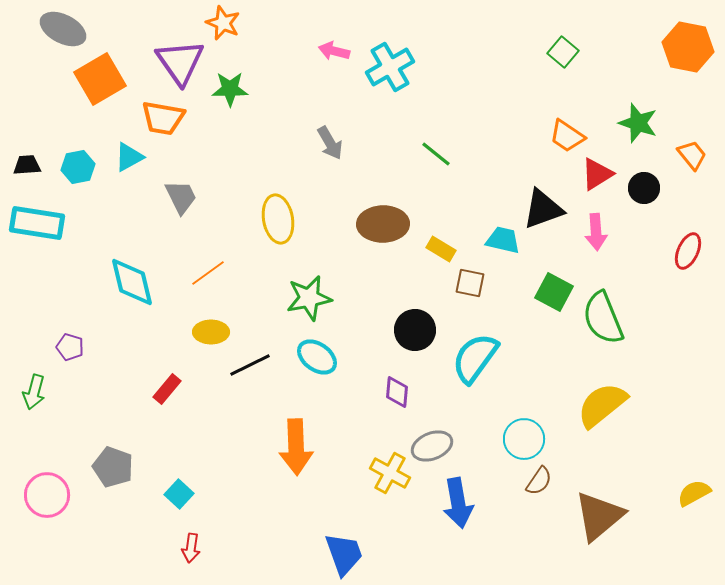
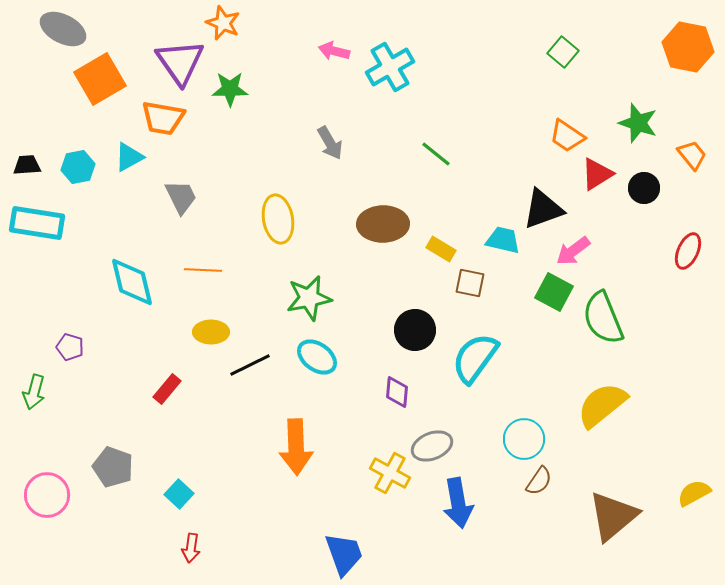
pink arrow at (596, 232): moved 23 px left, 19 px down; rotated 57 degrees clockwise
orange line at (208, 273): moved 5 px left, 3 px up; rotated 39 degrees clockwise
brown triangle at (599, 516): moved 14 px right
